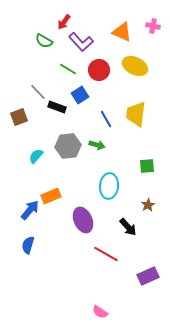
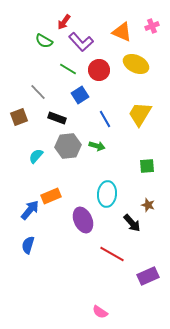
pink cross: moved 1 px left; rotated 32 degrees counterclockwise
yellow ellipse: moved 1 px right, 2 px up
black rectangle: moved 11 px down
yellow trapezoid: moved 4 px right; rotated 24 degrees clockwise
blue line: moved 1 px left
green arrow: moved 1 px down
cyan ellipse: moved 2 px left, 8 px down
brown star: rotated 24 degrees counterclockwise
black arrow: moved 4 px right, 4 px up
red line: moved 6 px right
